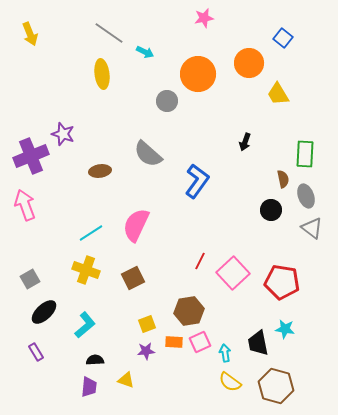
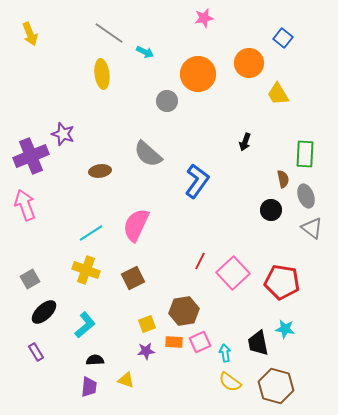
brown hexagon at (189, 311): moved 5 px left
